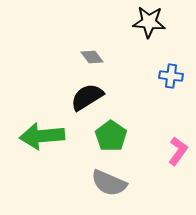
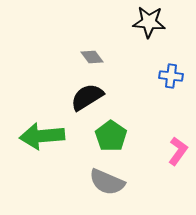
gray semicircle: moved 2 px left, 1 px up
